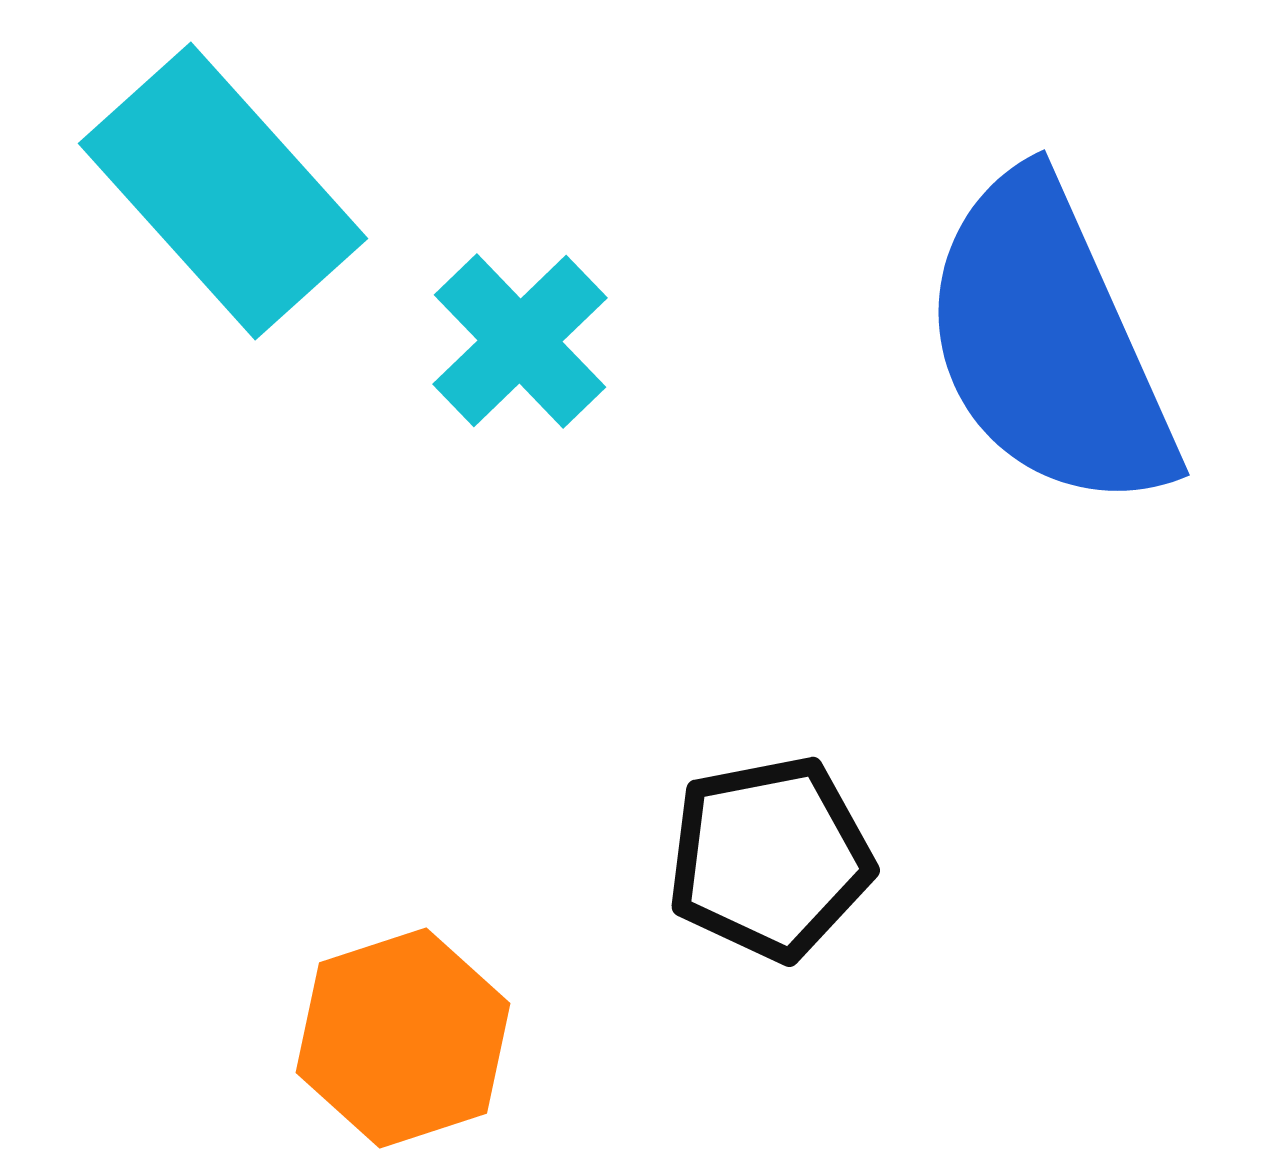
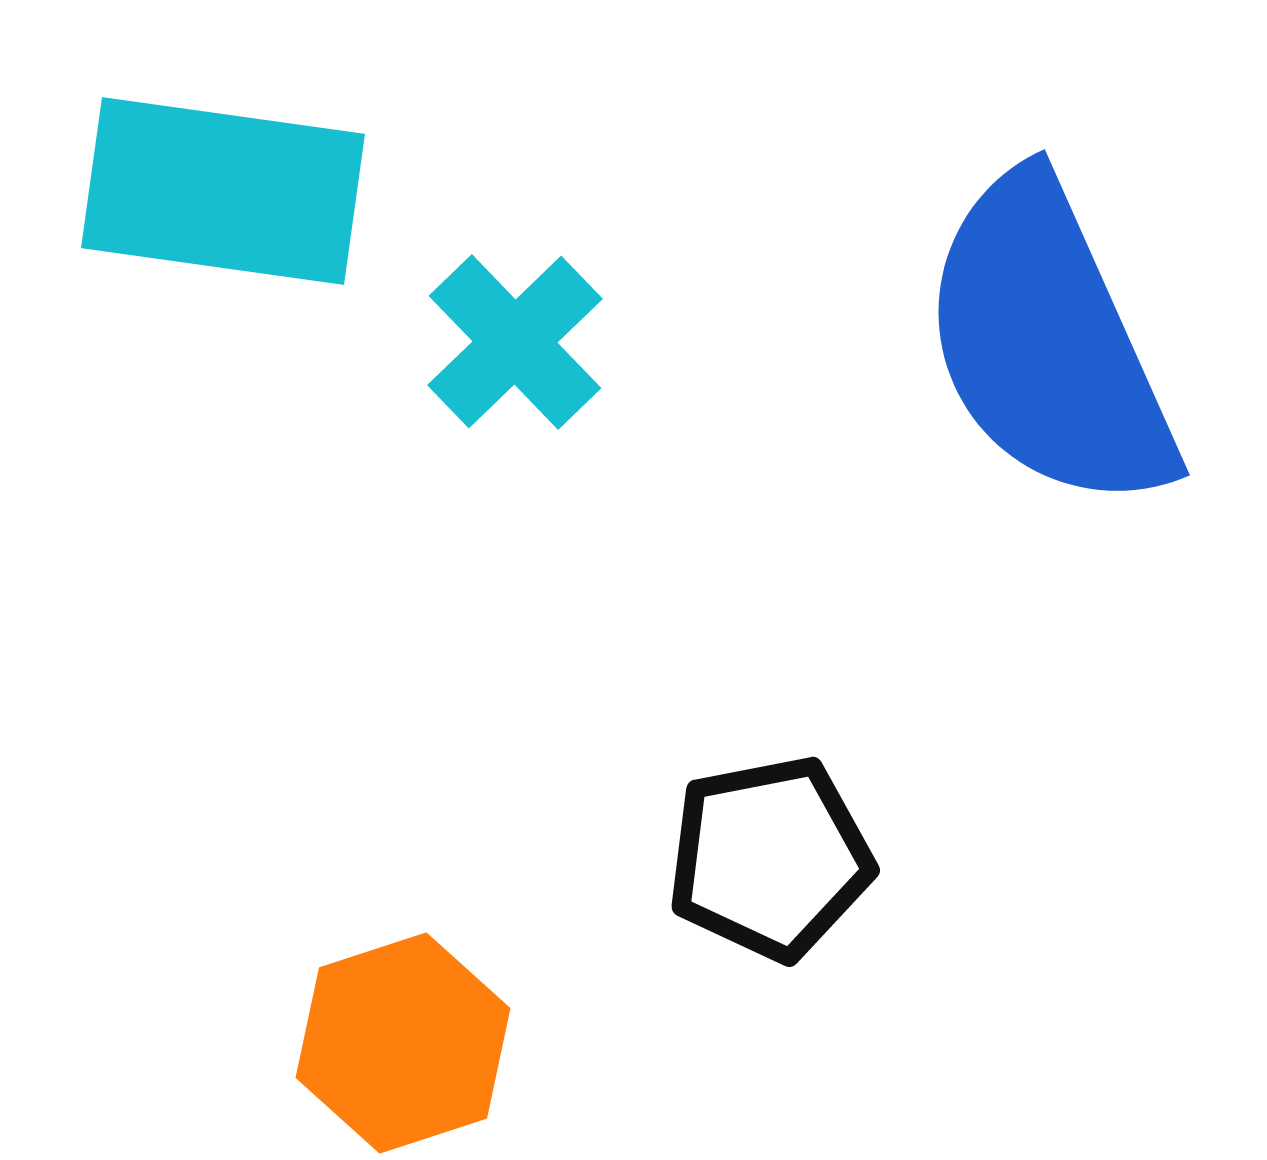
cyan rectangle: rotated 40 degrees counterclockwise
cyan cross: moved 5 px left, 1 px down
orange hexagon: moved 5 px down
